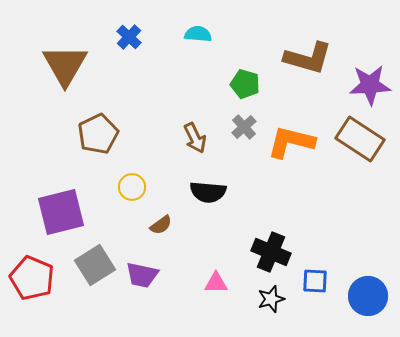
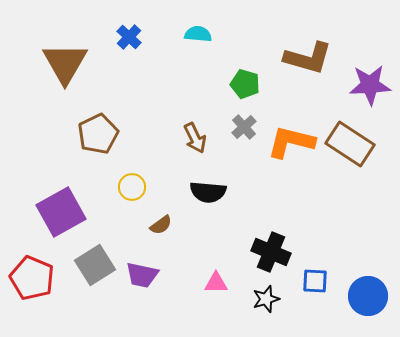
brown triangle: moved 2 px up
brown rectangle: moved 10 px left, 5 px down
purple square: rotated 15 degrees counterclockwise
black star: moved 5 px left
